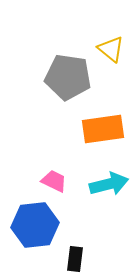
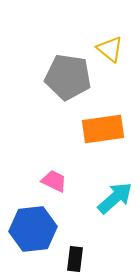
yellow triangle: moved 1 px left
cyan arrow: moved 6 px right, 14 px down; rotated 27 degrees counterclockwise
blue hexagon: moved 2 px left, 4 px down
